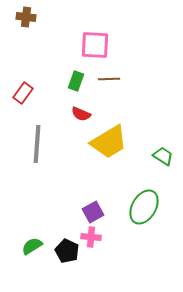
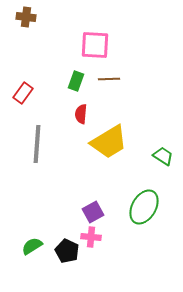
red semicircle: rotated 72 degrees clockwise
